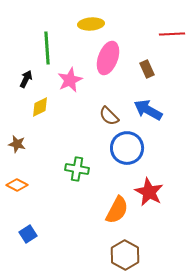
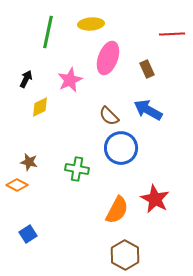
green line: moved 1 px right, 16 px up; rotated 16 degrees clockwise
brown star: moved 12 px right, 18 px down
blue circle: moved 6 px left
red star: moved 6 px right, 7 px down
